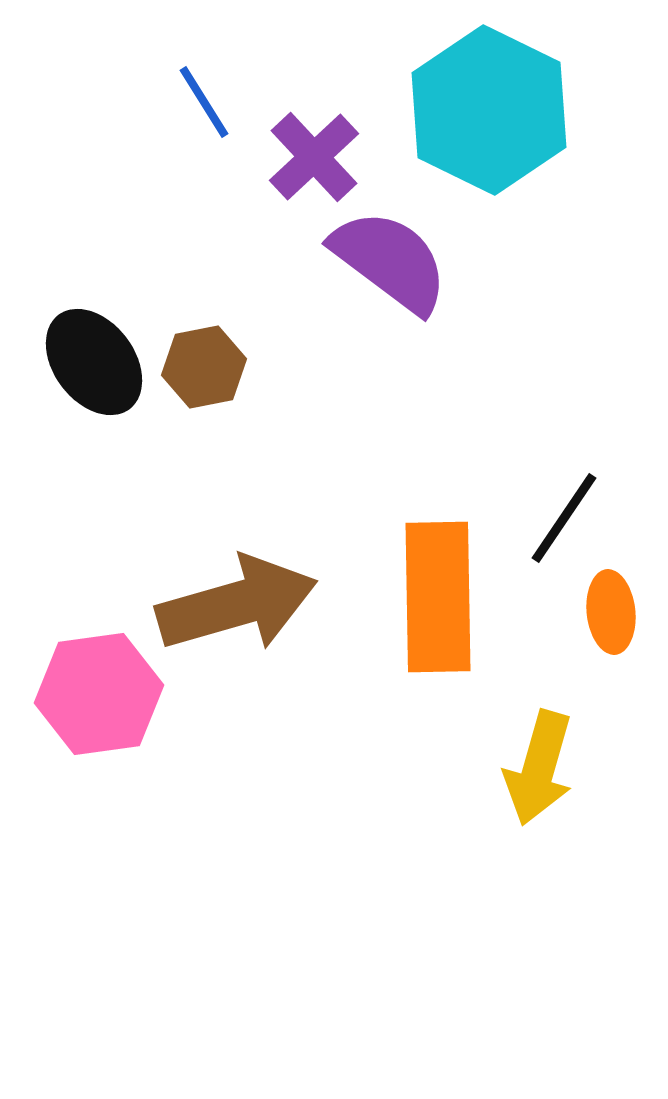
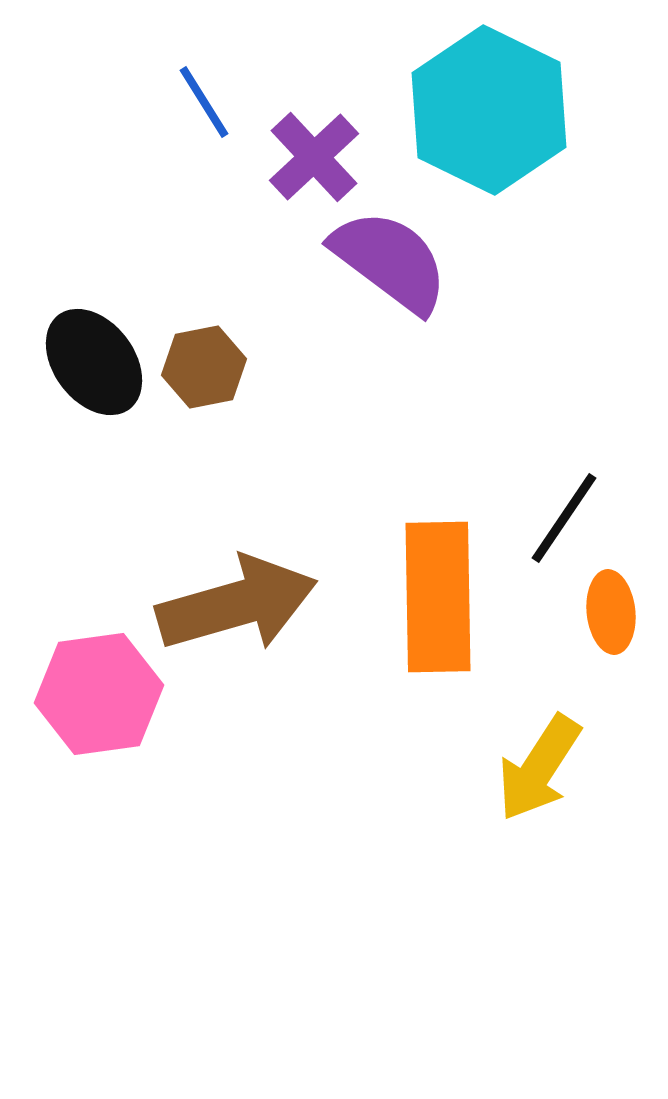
yellow arrow: rotated 17 degrees clockwise
